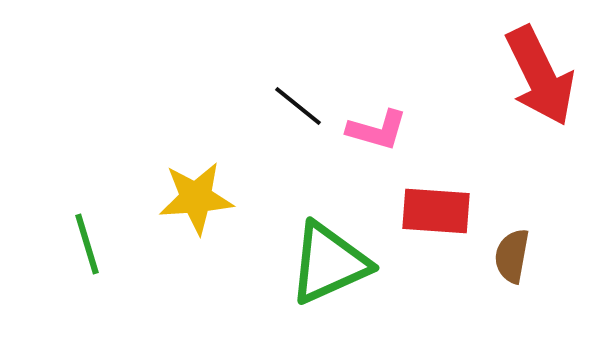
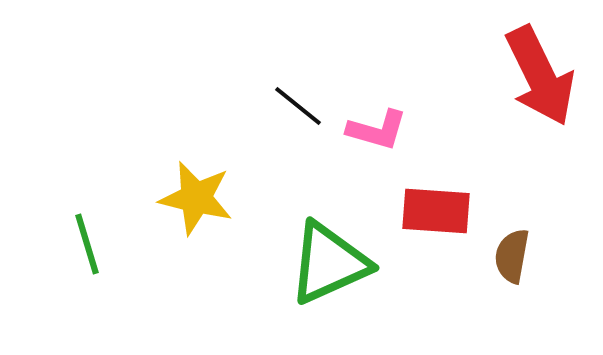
yellow star: rotated 18 degrees clockwise
